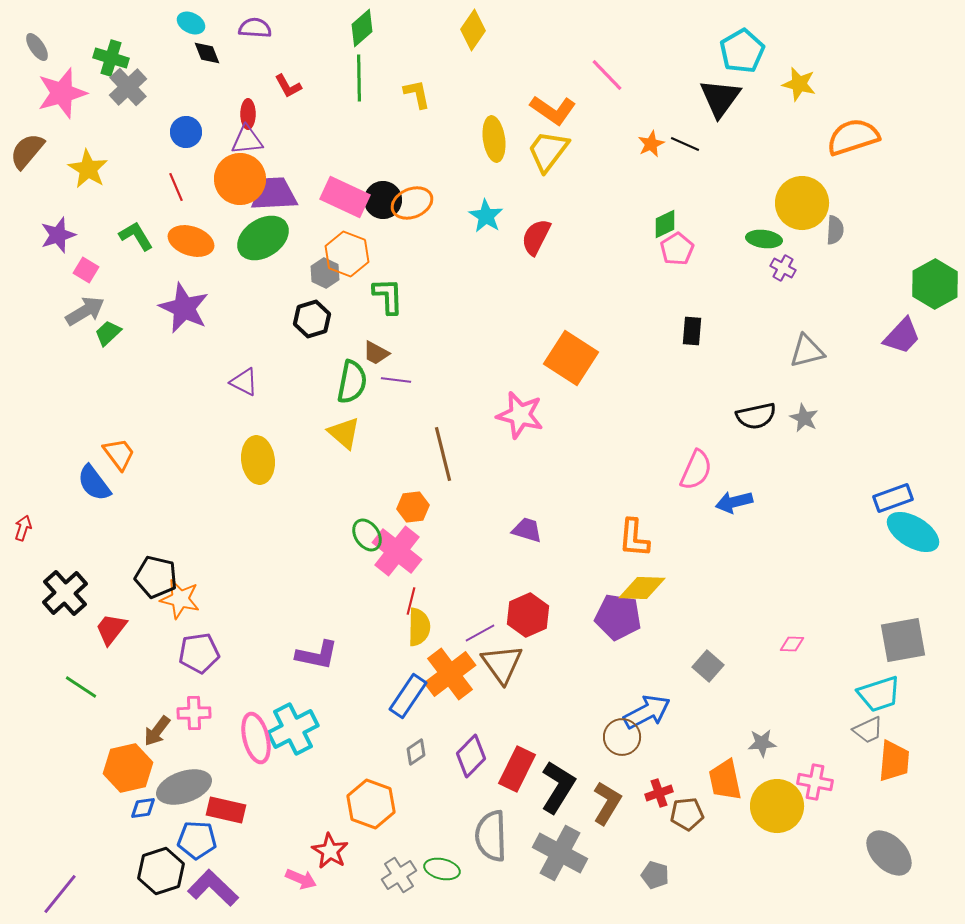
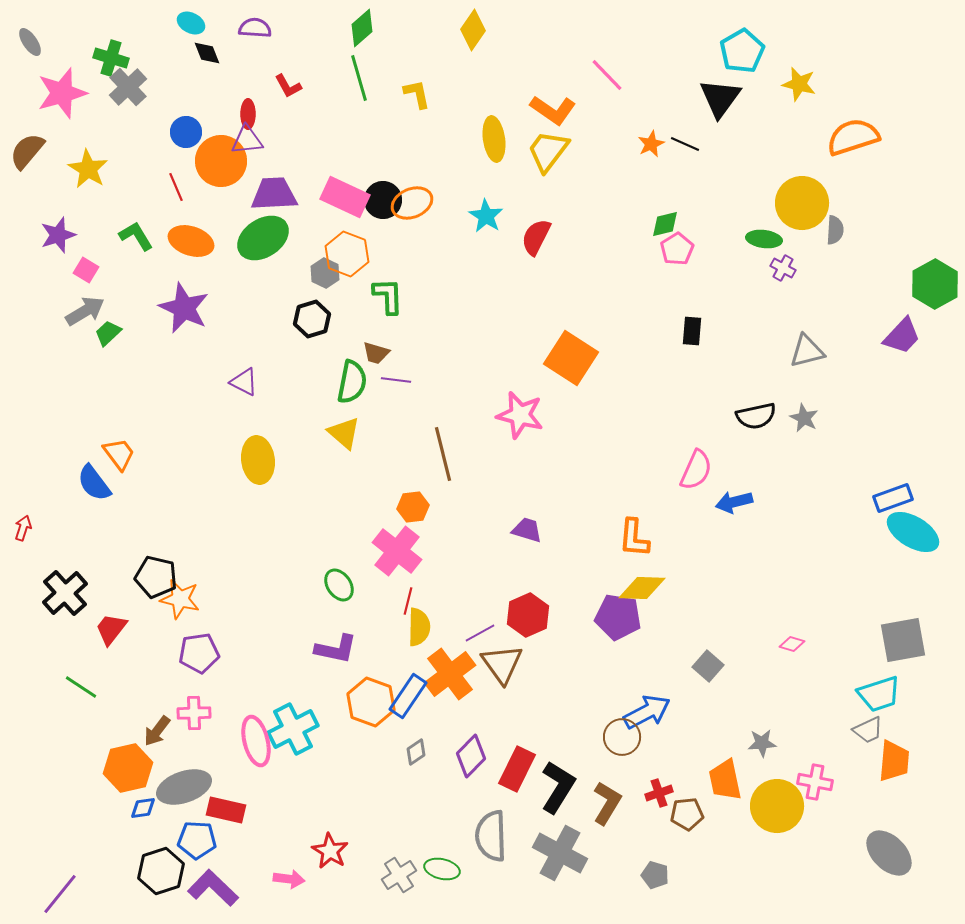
gray ellipse at (37, 47): moved 7 px left, 5 px up
green line at (359, 78): rotated 15 degrees counterclockwise
orange circle at (240, 179): moved 19 px left, 18 px up
green diamond at (665, 224): rotated 12 degrees clockwise
brown trapezoid at (376, 353): rotated 12 degrees counterclockwise
green ellipse at (367, 535): moved 28 px left, 50 px down
red line at (411, 601): moved 3 px left
pink diamond at (792, 644): rotated 15 degrees clockwise
purple L-shape at (317, 655): moved 19 px right, 6 px up
pink ellipse at (256, 738): moved 3 px down
orange hexagon at (371, 804): moved 102 px up
pink arrow at (301, 879): moved 12 px left; rotated 16 degrees counterclockwise
